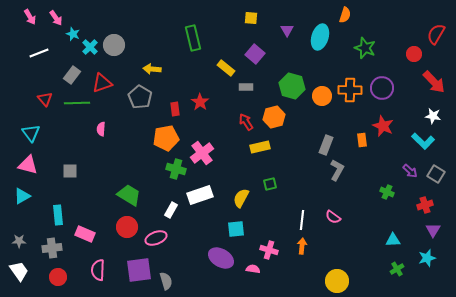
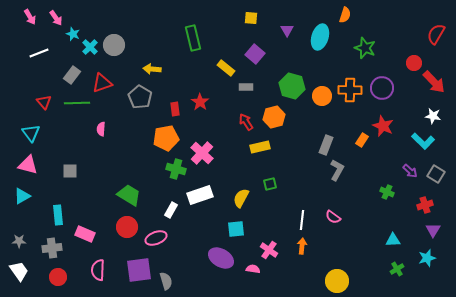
red circle at (414, 54): moved 9 px down
red triangle at (45, 99): moved 1 px left, 3 px down
orange rectangle at (362, 140): rotated 40 degrees clockwise
pink cross at (202, 153): rotated 10 degrees counterclockwise
pink cross at (269, 250): rotated 18 degrees clockwise
